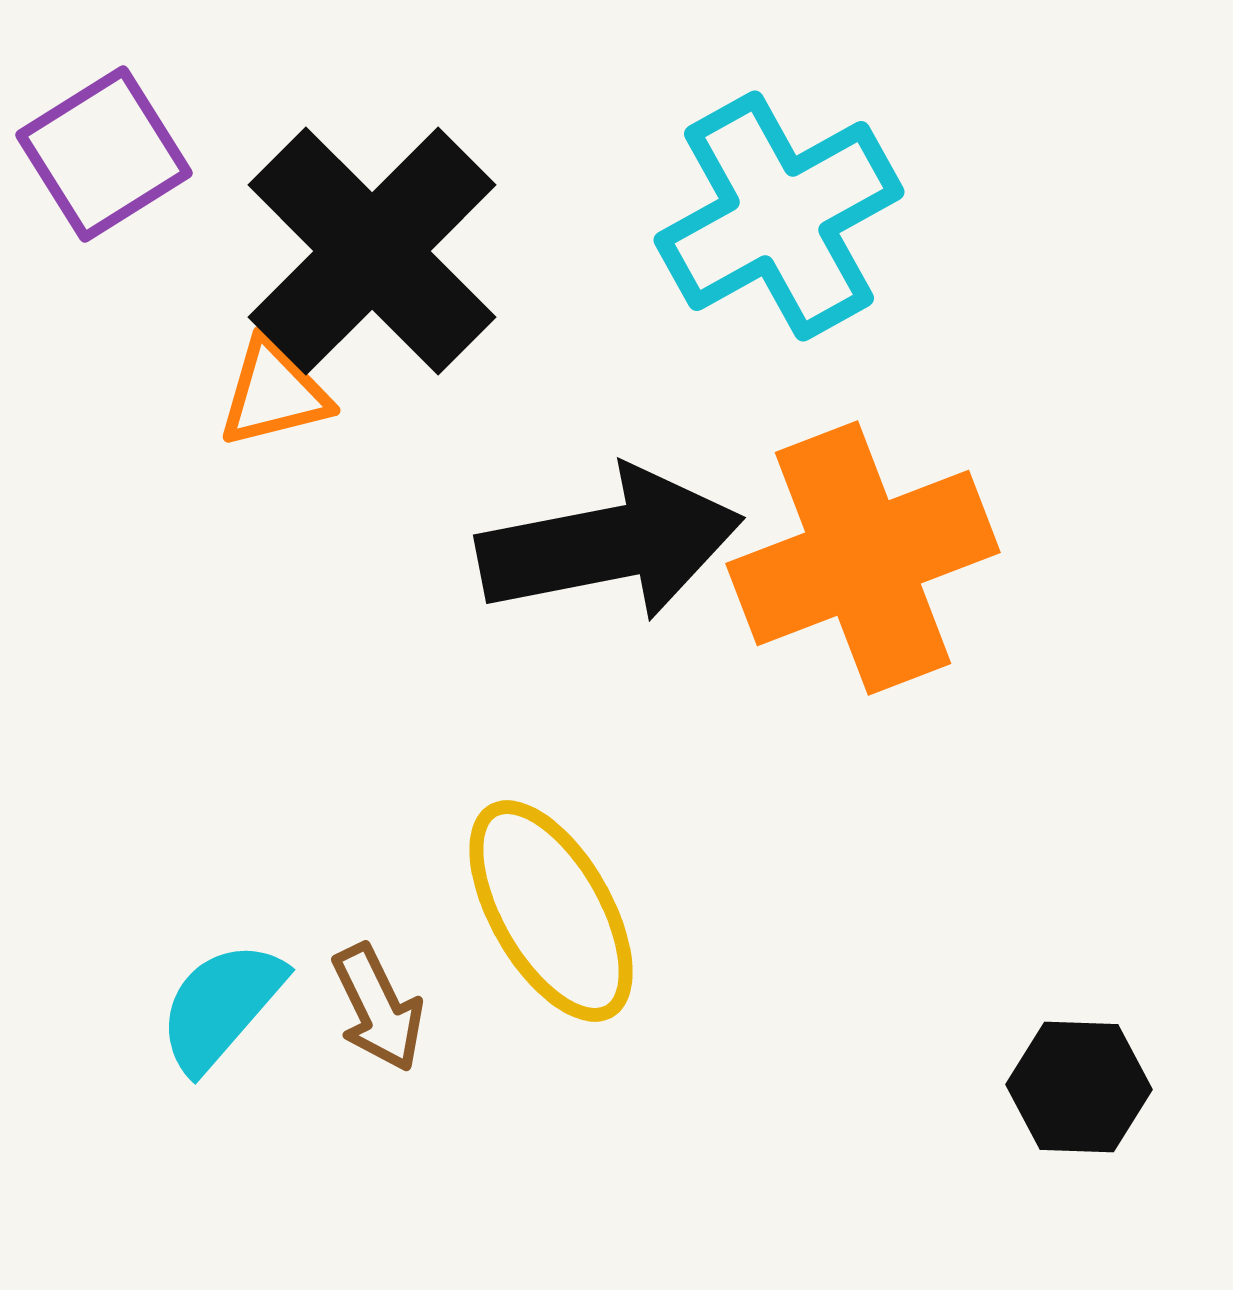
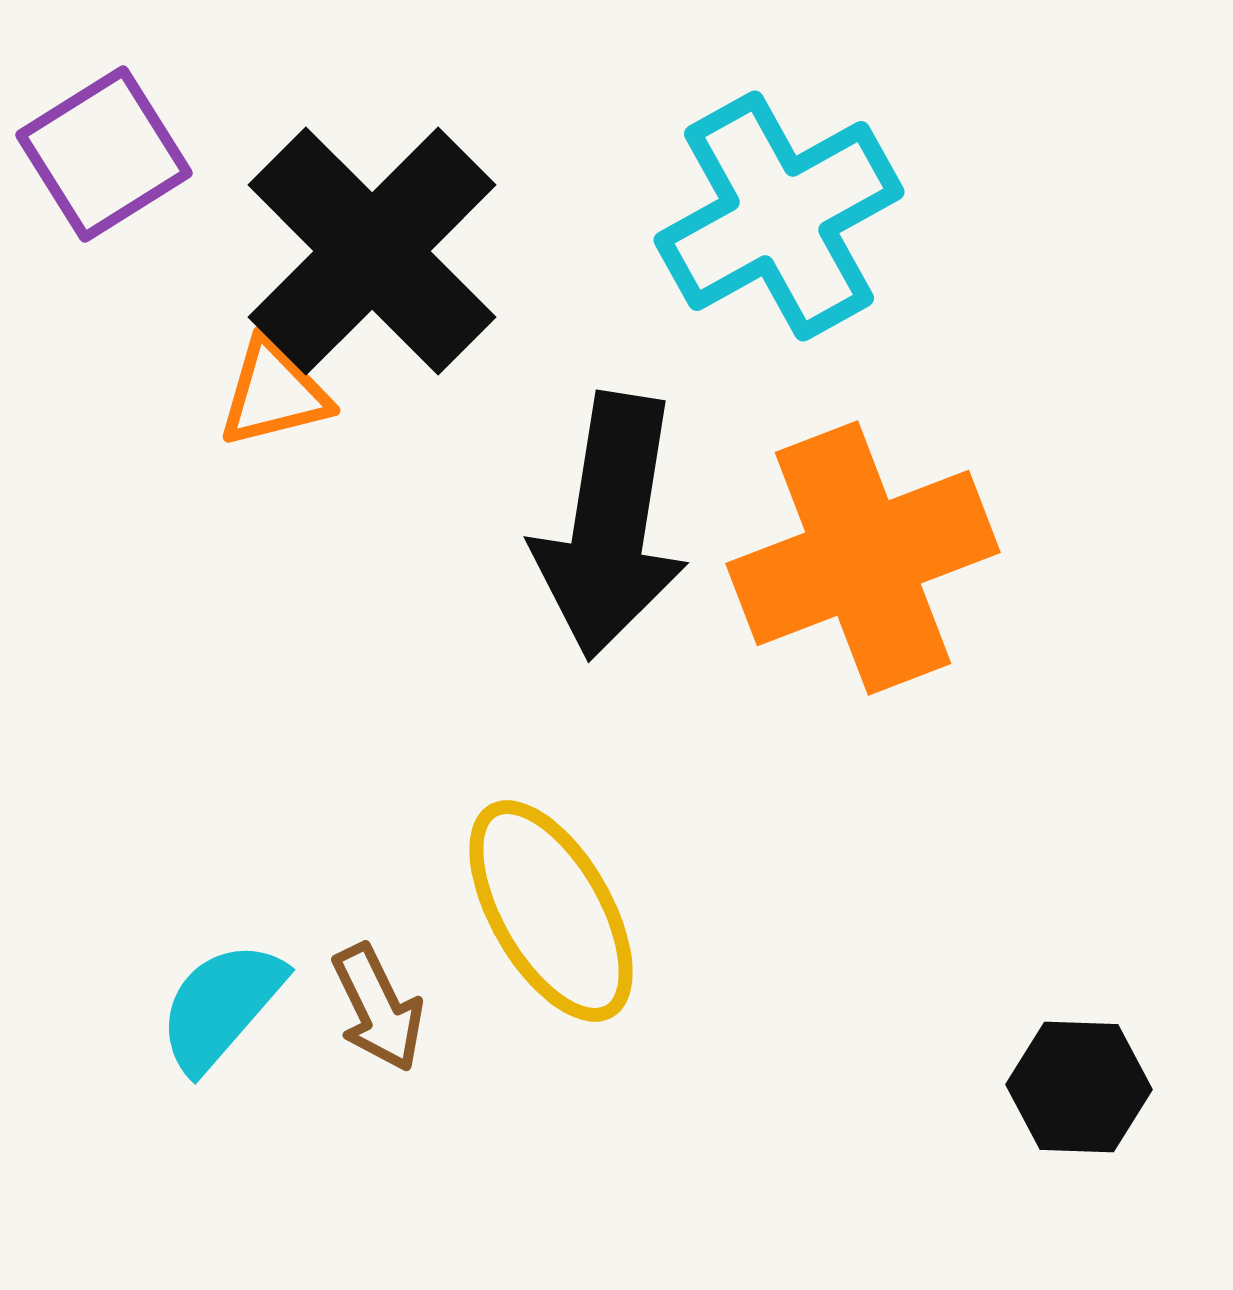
black arrow: moved 18 px up; rotated 110 degrees clockwise
